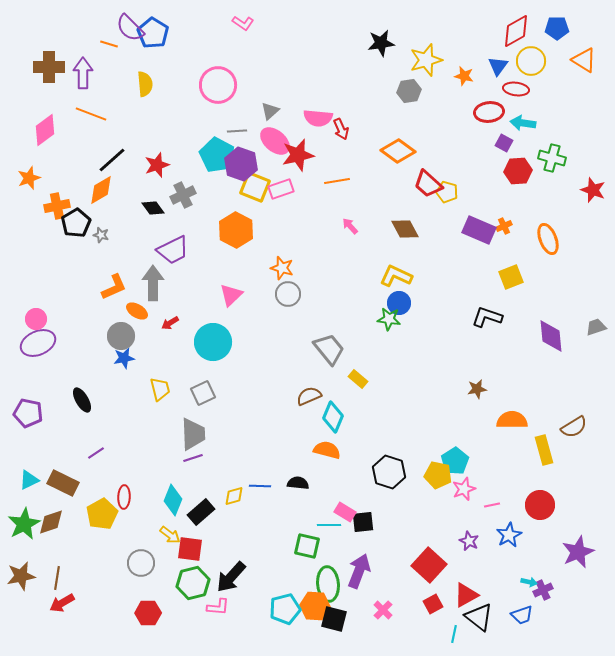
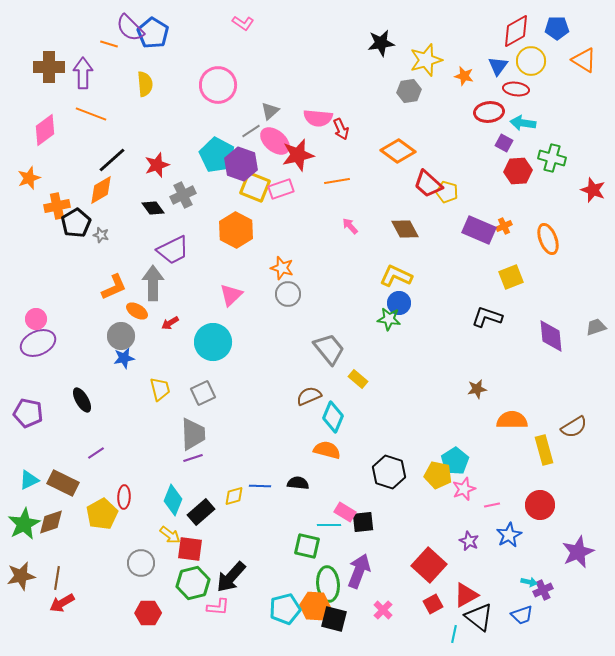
gray line at (237, 131): moved 14 px right; rotated 30 degrees counterclockwise
